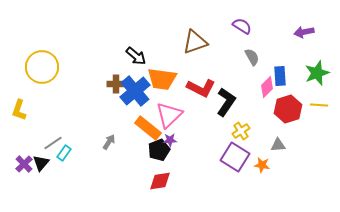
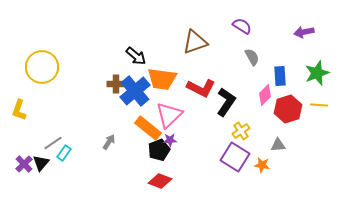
pink diamond: moved 2 px left, 8 px down
red diamond: rotated 30 degrees clockwise
